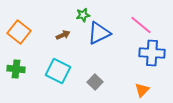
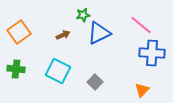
orange square: rotated 15 degrees clockwise
